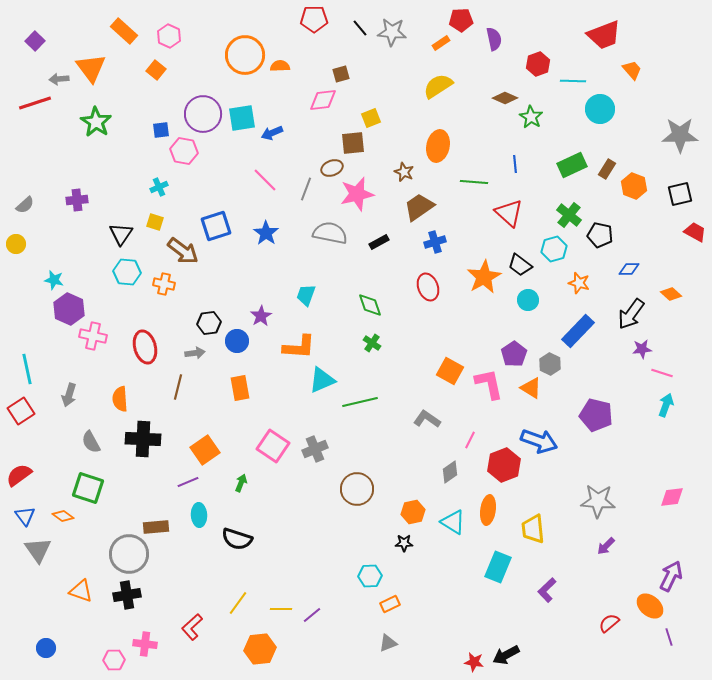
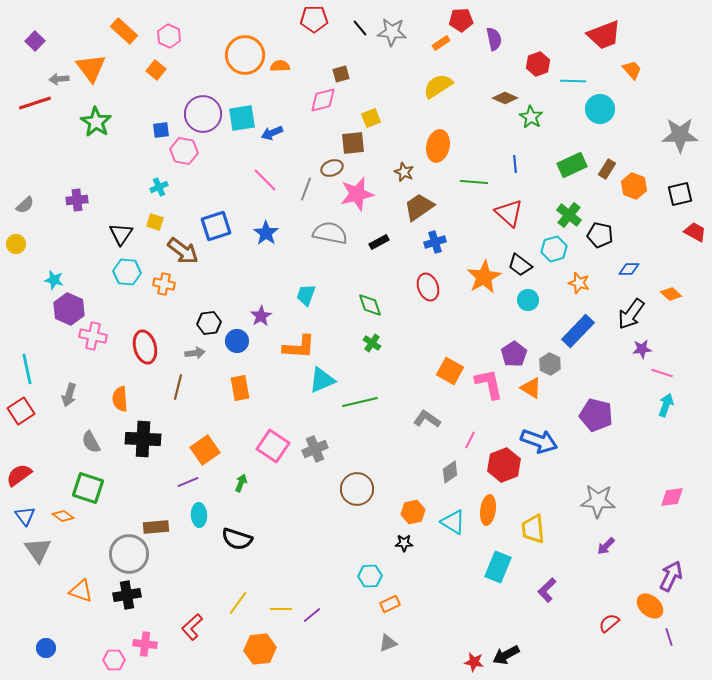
pink diamond at (323, 100): rotated 8 degrees counterclockwise
